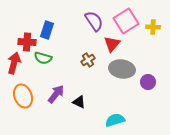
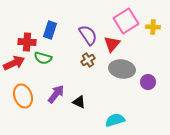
purple semicircle: moved 6 px left, 14 px down
blue rectangle: moved 3 px right
red arrow: rotated 50 degrees clockwise
